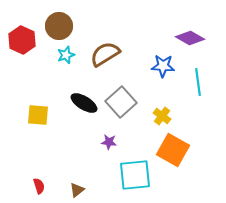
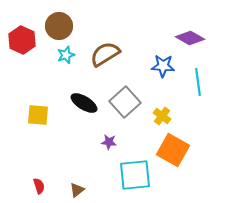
gray square: moved 4 px right
